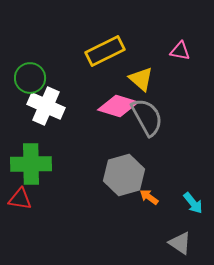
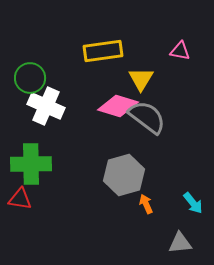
yellow rectangle: moved 2 px left; rotated 18 degrees clockwise
yellow triangle: rotated 20 degrees clockwise
gray semicircle: rotated 24 degrees counterclockwise
orange arrow: moved 3 px left, 7 px down; rotated 30 degrees clockwise
gray triangle: rotated 40 degrees counterclockwise
